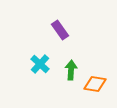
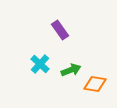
green arrow: rotated 66 degrees clockwise
